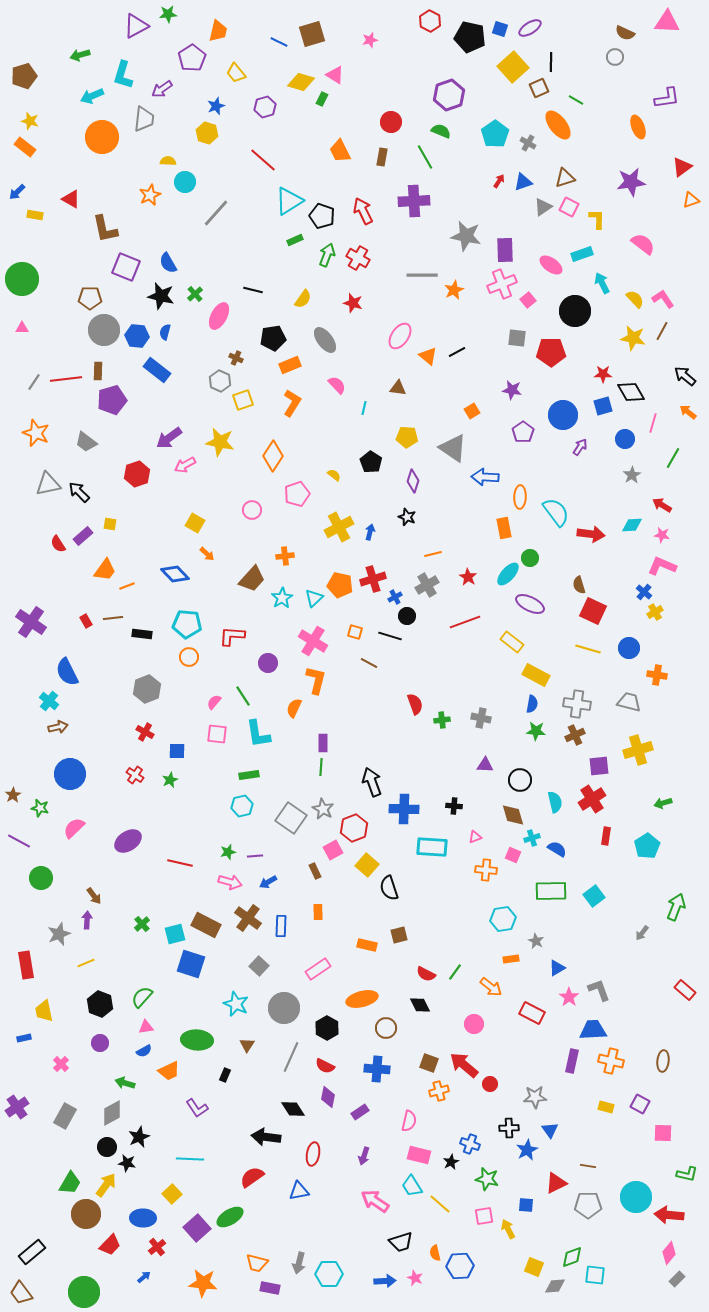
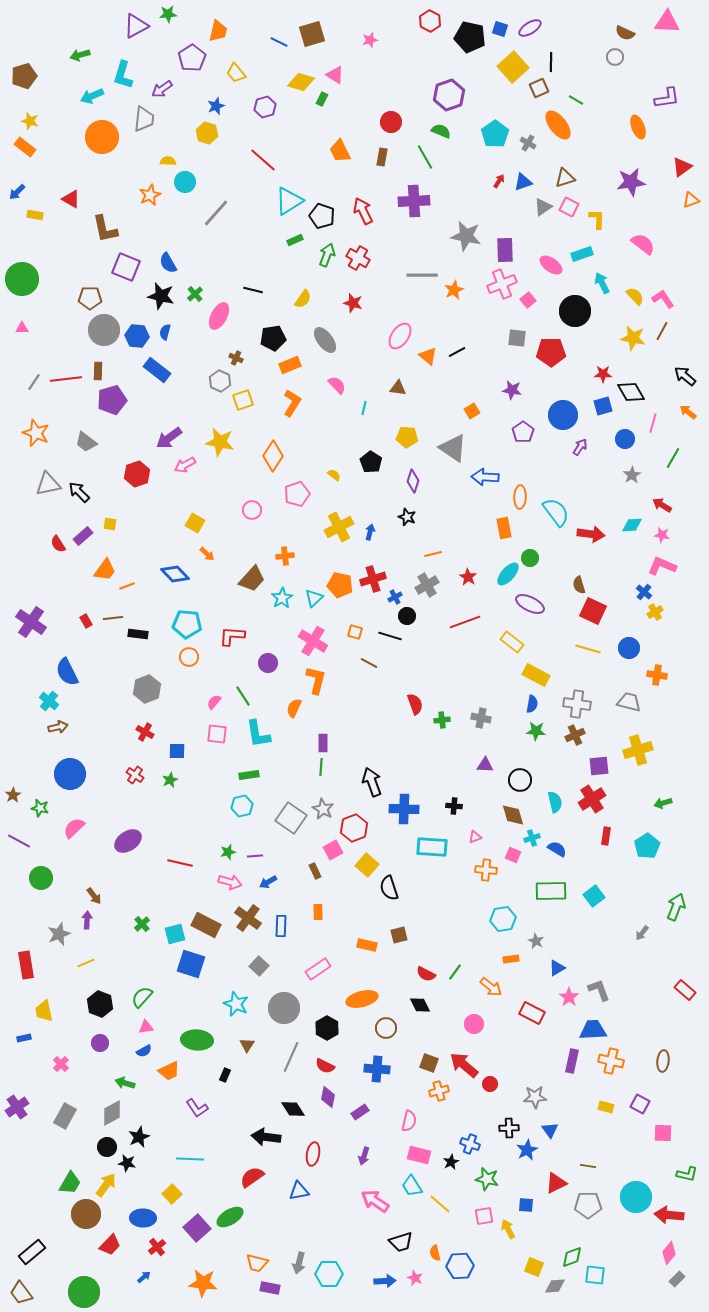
yellow semicircle at (635, 299): moved 3 px up
black rectangle at (142, 634): moved 4 px left
